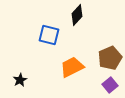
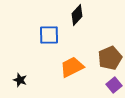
blue square: rotated 15 degrees counterclockwise
black star: rotated 24 degrees counterclockwise
purple square: moved 4 px right
